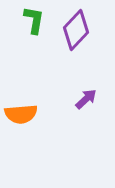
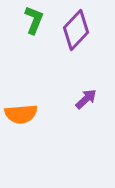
green L-shape: rotated 12 degrees clockwise
